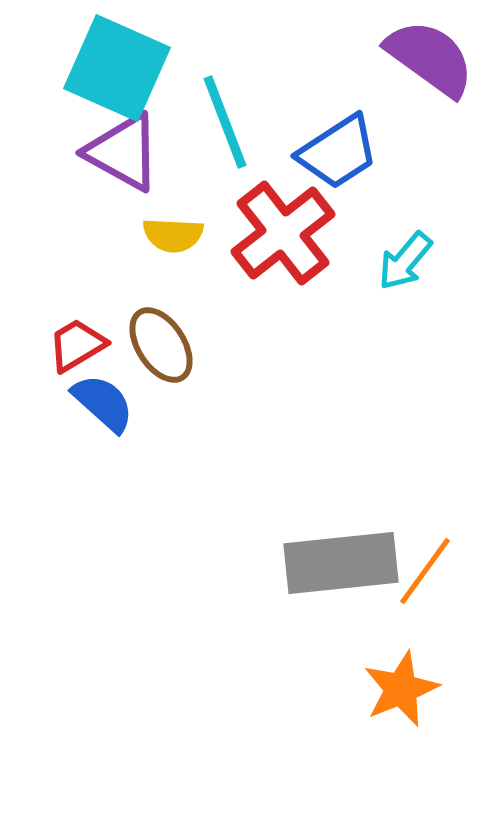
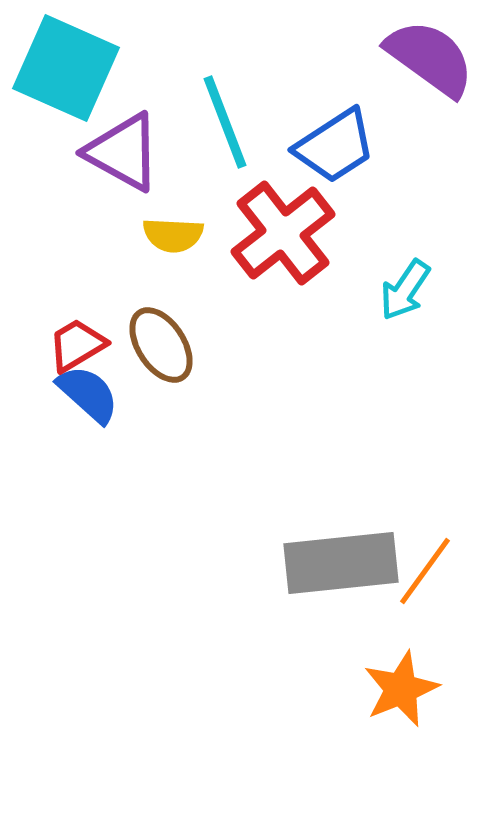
cyan square: moved 51 px left
blue trapezoid: moved 3 px left, 6 px up
cyan arrow: moved 29 px down; rotated 6 degrees counterclockwise
blue semicircle: moved 15 px left, 9 px up
